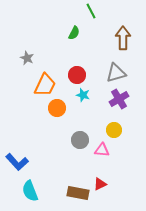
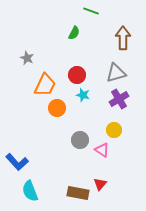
green line: rotated 42 degrees counterclockwise
pink triangle: rotated 28 degrees clockwise
red triangle: rotated 24 degrees counterclockwise
